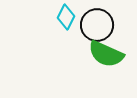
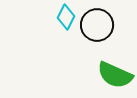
green semicircle: moved 9 px right, 21 px down
